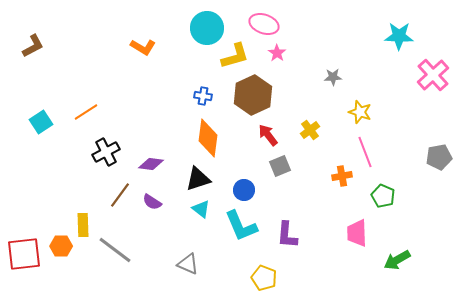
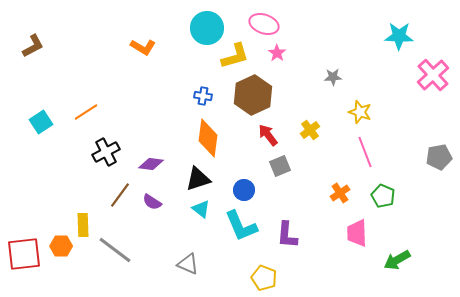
orange cross: moved 2 px left, 17 px down; rotated 24 degrees counterclockwise
